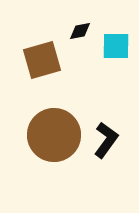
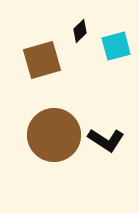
black diamond: rotated 35 degrees counterclockwise
cyan square: rotated 16 degrees counterclockwise
black L-shape: rotated 87 degrees clockwise
